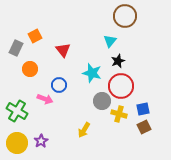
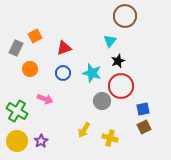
red triangle: moved 1 px right, 2 px up; rotated 49 degrees clockwise
blue circle: moved 4 px right, 12 px up
yellow cross: moved 9 px left, 24 px down
yellow circle: moved 2 px up
